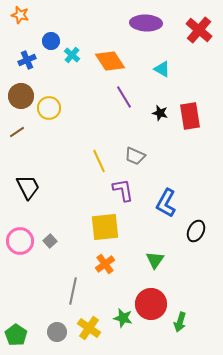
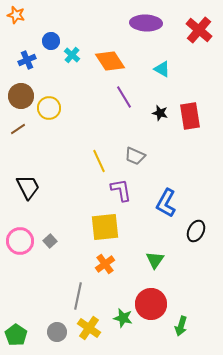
orange star: moved 4 px left
brown line: moved 1 px right, 3 px up
purple L-shape: moved 2 px left
gray line: moved 5 px right, 5 px down
green arrow: moved 1 px right, 4 px down
